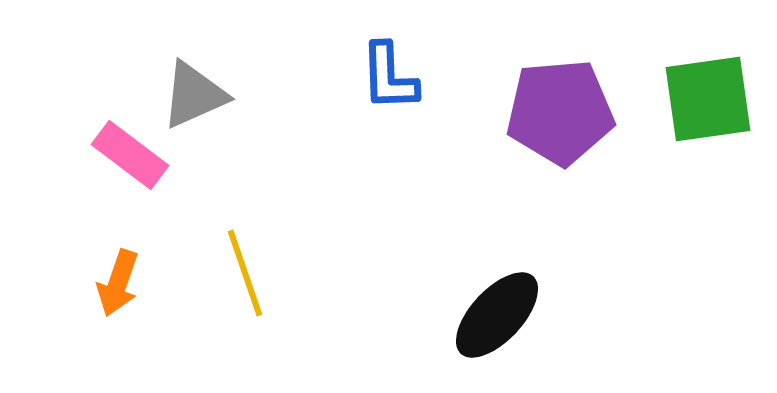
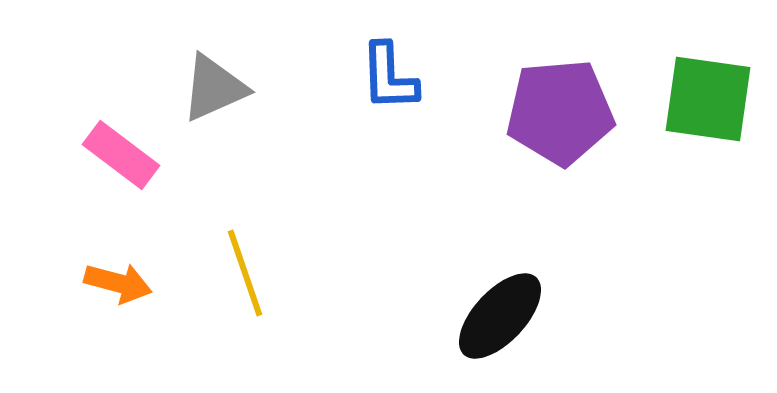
gray triangle: moved 20 px right, 7 px up
green square: rotated 16 degrees clockwise
pink rectangle: moved 9 px left
orange arrow: rotated 94 degrees counterclockwise
black ellipse: moved 3 px right, 1 px down
